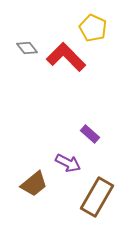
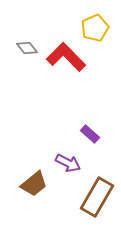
yellow pentagon: moved 2 px right; rotated 24 degrees clockwise
